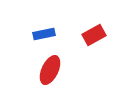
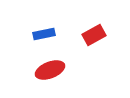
red ellipse: rotated 44 degrees clockwise
